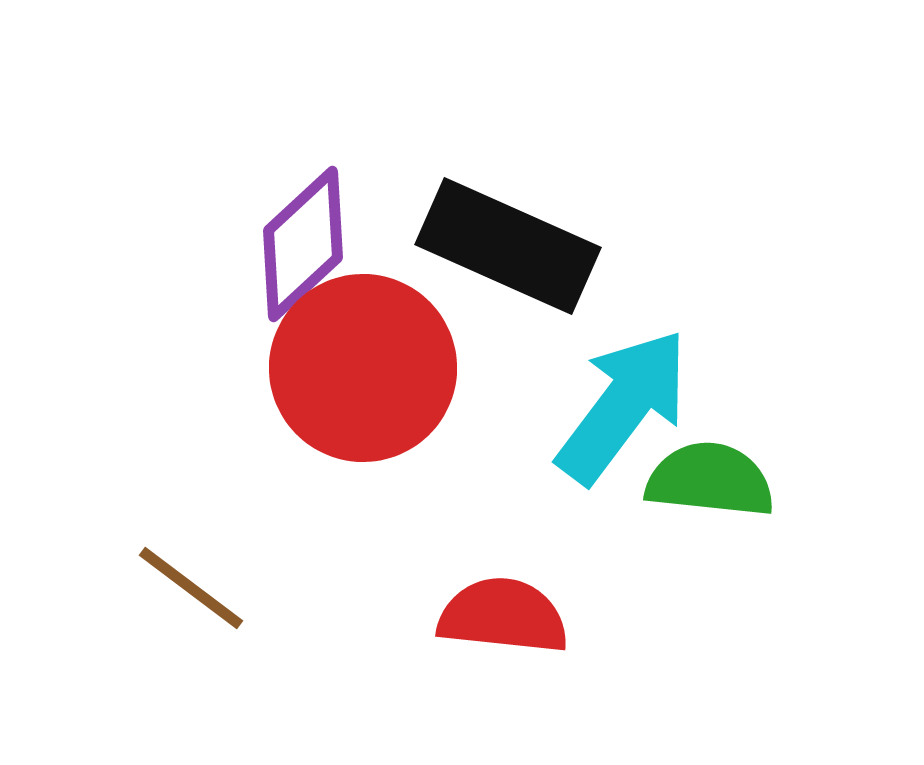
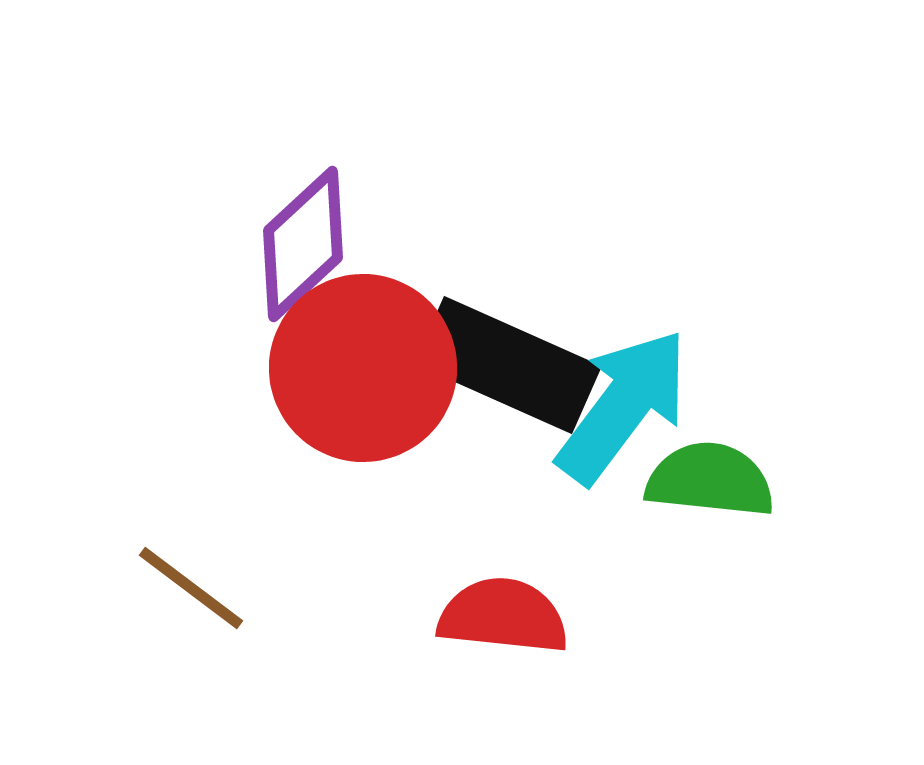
black rectangle: moved 119 px down
